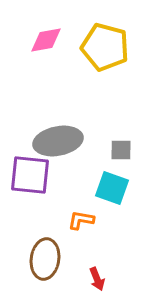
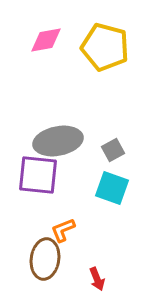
gray square: moved 8 px left; rotated 30 degrees counterclockwise
purple square: moved 8 px right
orange L-shape: moved 18 px left, 10 px down; rotated 32 degrees counterclockwise
